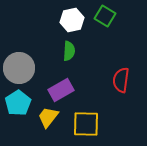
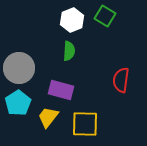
white hexagon: rotated 10 degrees counterclockwise
purple rectangle: rotated 45 degrees clockwise
yellow square: moved 1 px left
